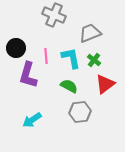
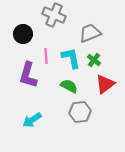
black circle: moved 7 px right, 14 px up
